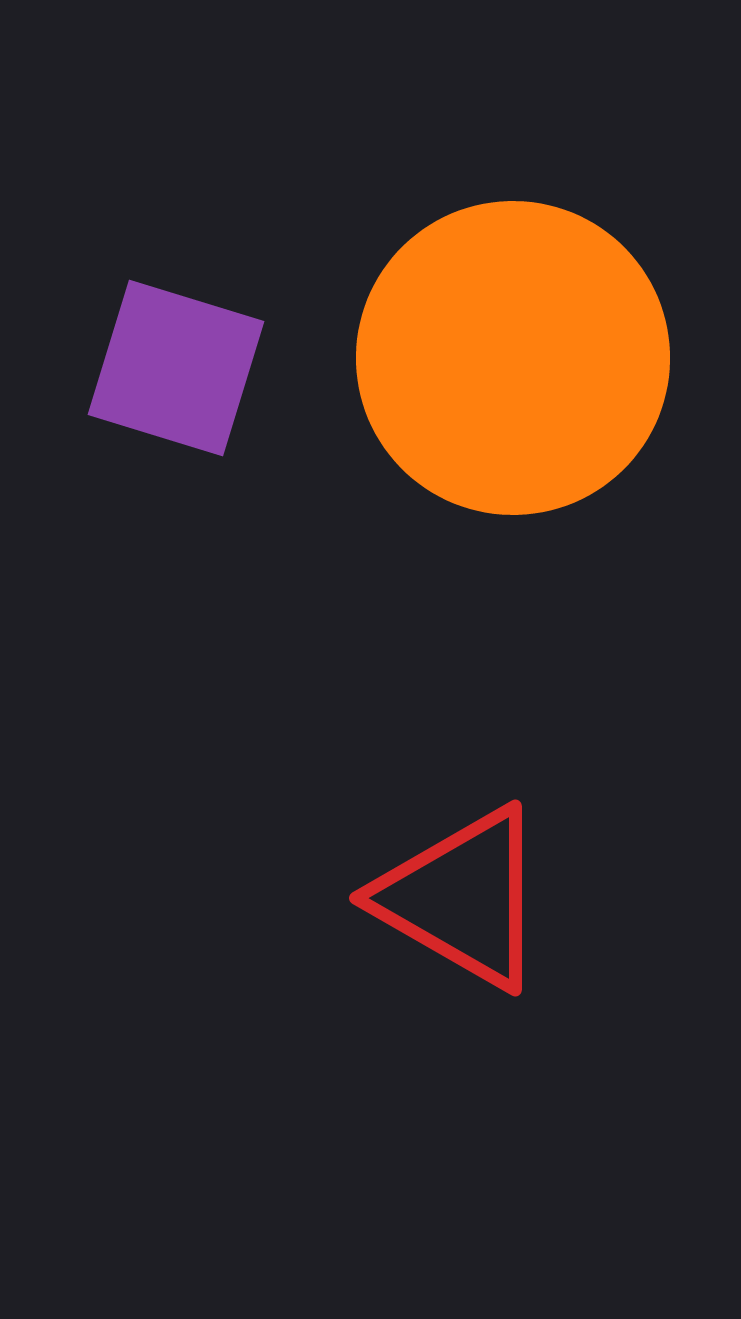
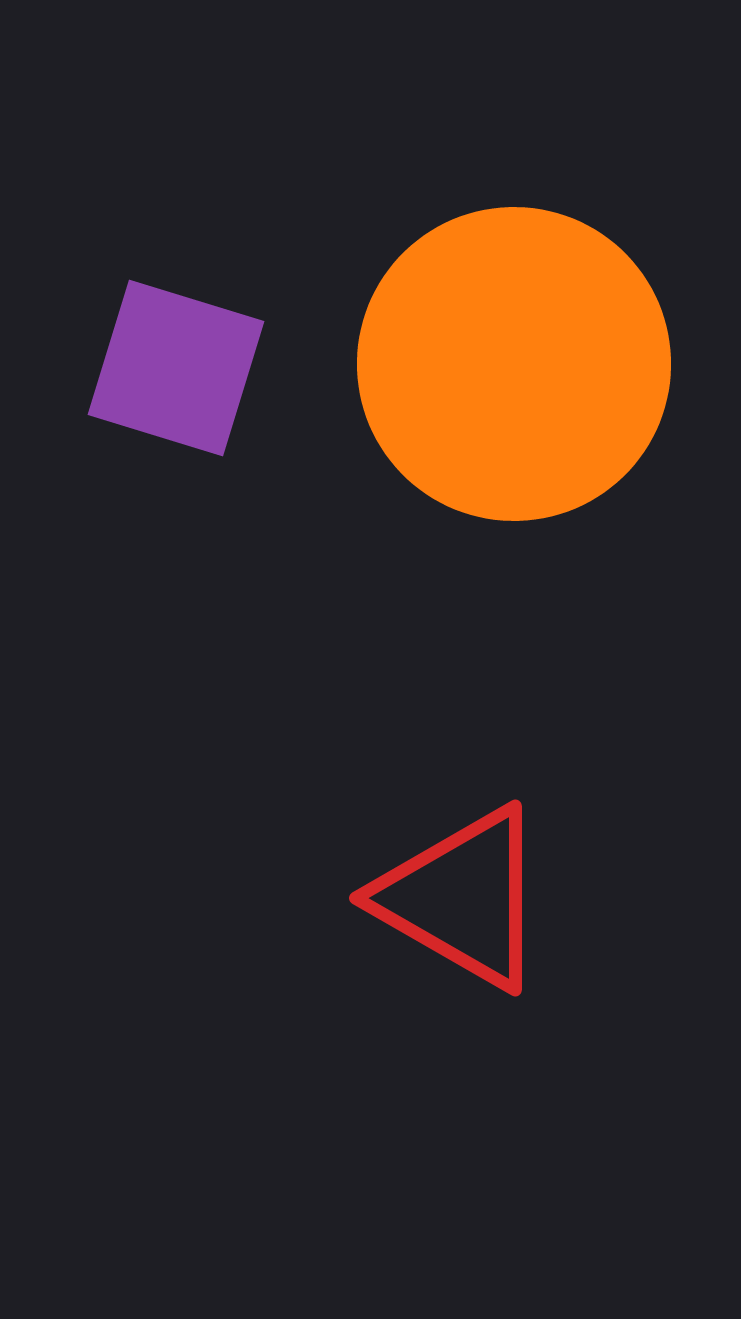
orange circle: moved 1 px right, 6 px down
